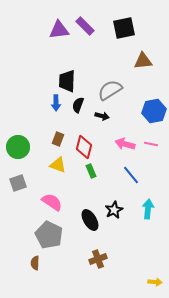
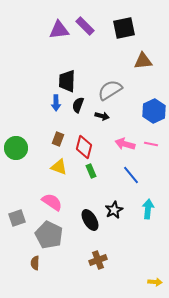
blue hexagon: rotated 15 degrees counterclockwise
green circle: moved 2 px left, 1 px down
yellow triangle: moved 1 px right, 2 px down
gray square: moved 1 px left, 35 px down
brown cross: moved 1 px down
